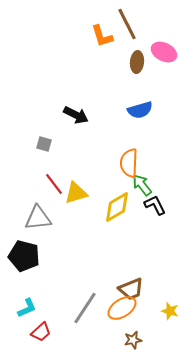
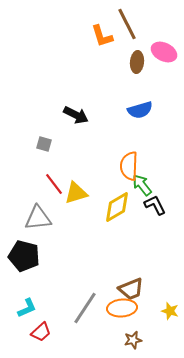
orange semicircle: moved 3 px down
orange ellipse: rotated 28 degrees clockwise
